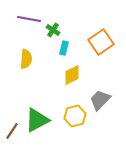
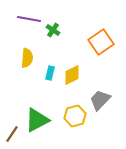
cyan rectangle: moved 14 px left, 25 px down
yellow semicircle: moved 1 px right, 1 px up
brown line: moved 3 px down
